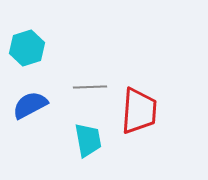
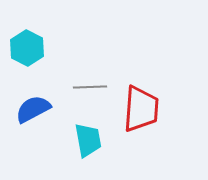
cyan hexagon: rotated 16 degrees counterclockwise
blue semicircle: moved 3 px right, 4 px down
red trapezoid: moved 2 px right, 2 px up
